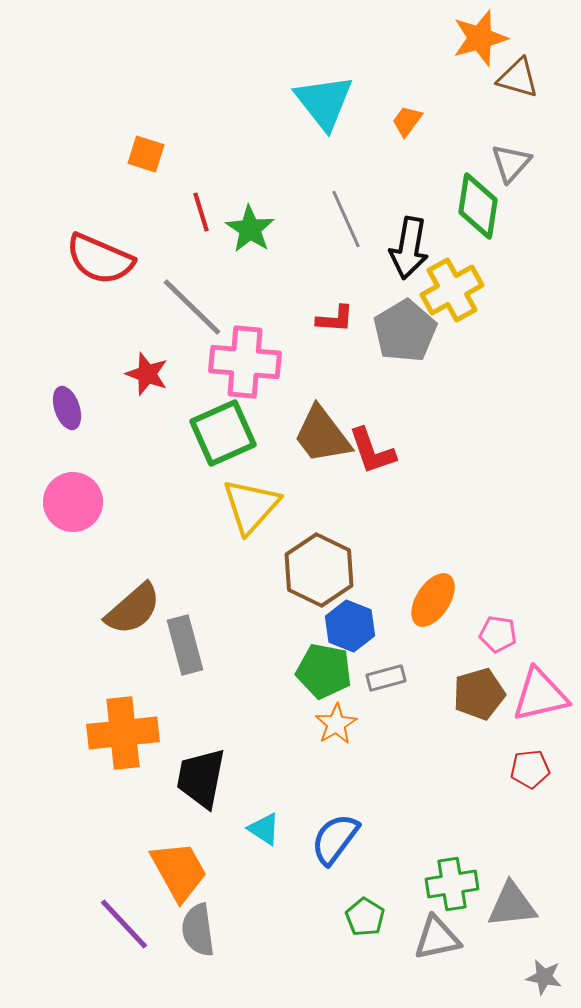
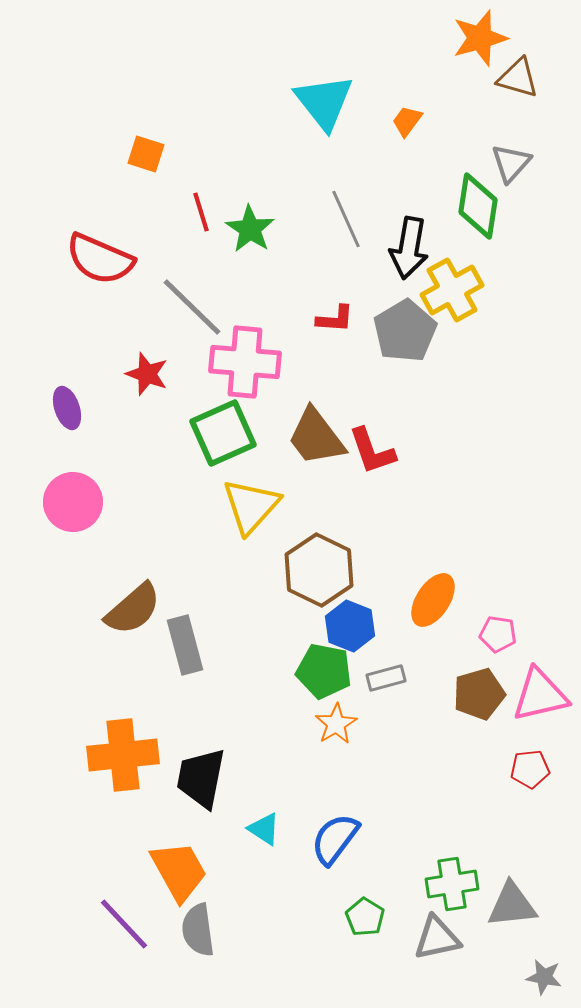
brown trapezoid at (322, 435): moved 6 px left, 2 px down
orange cross at (123, 733): moved 22 px down
